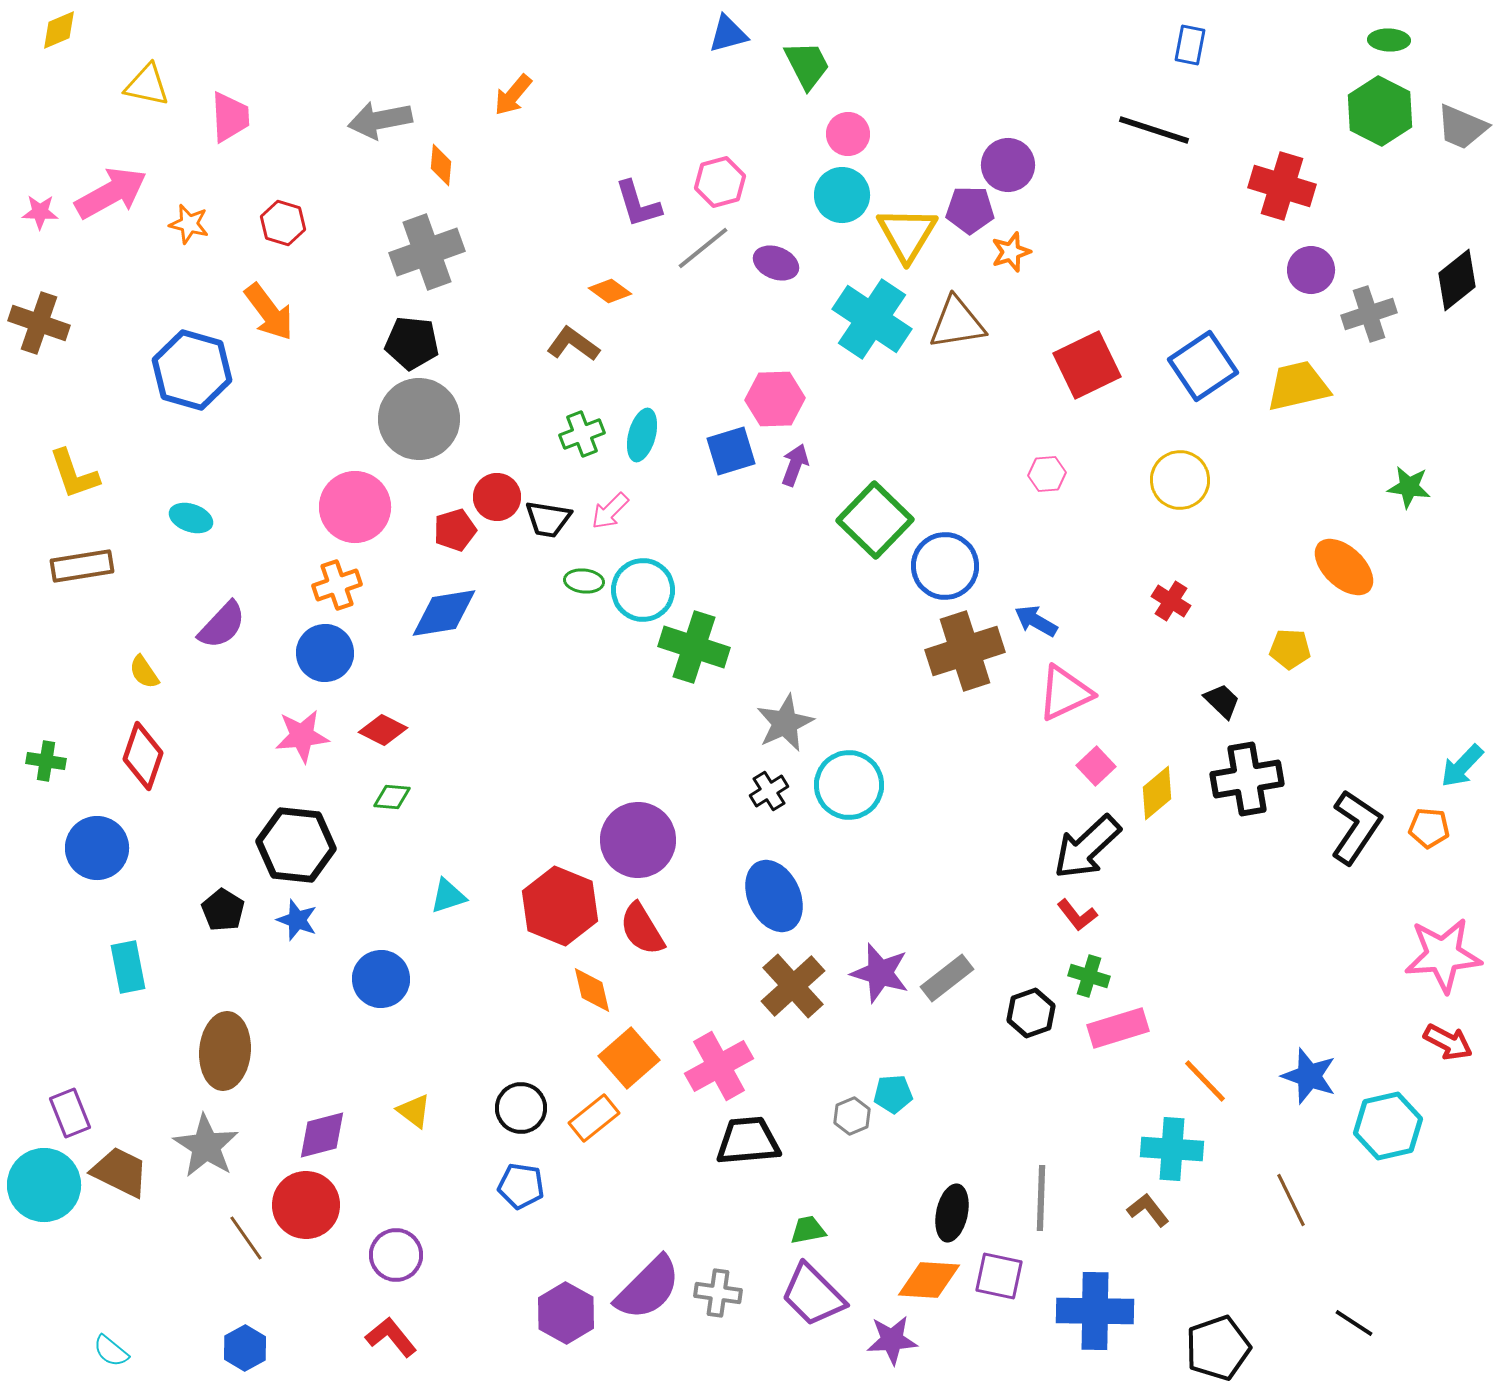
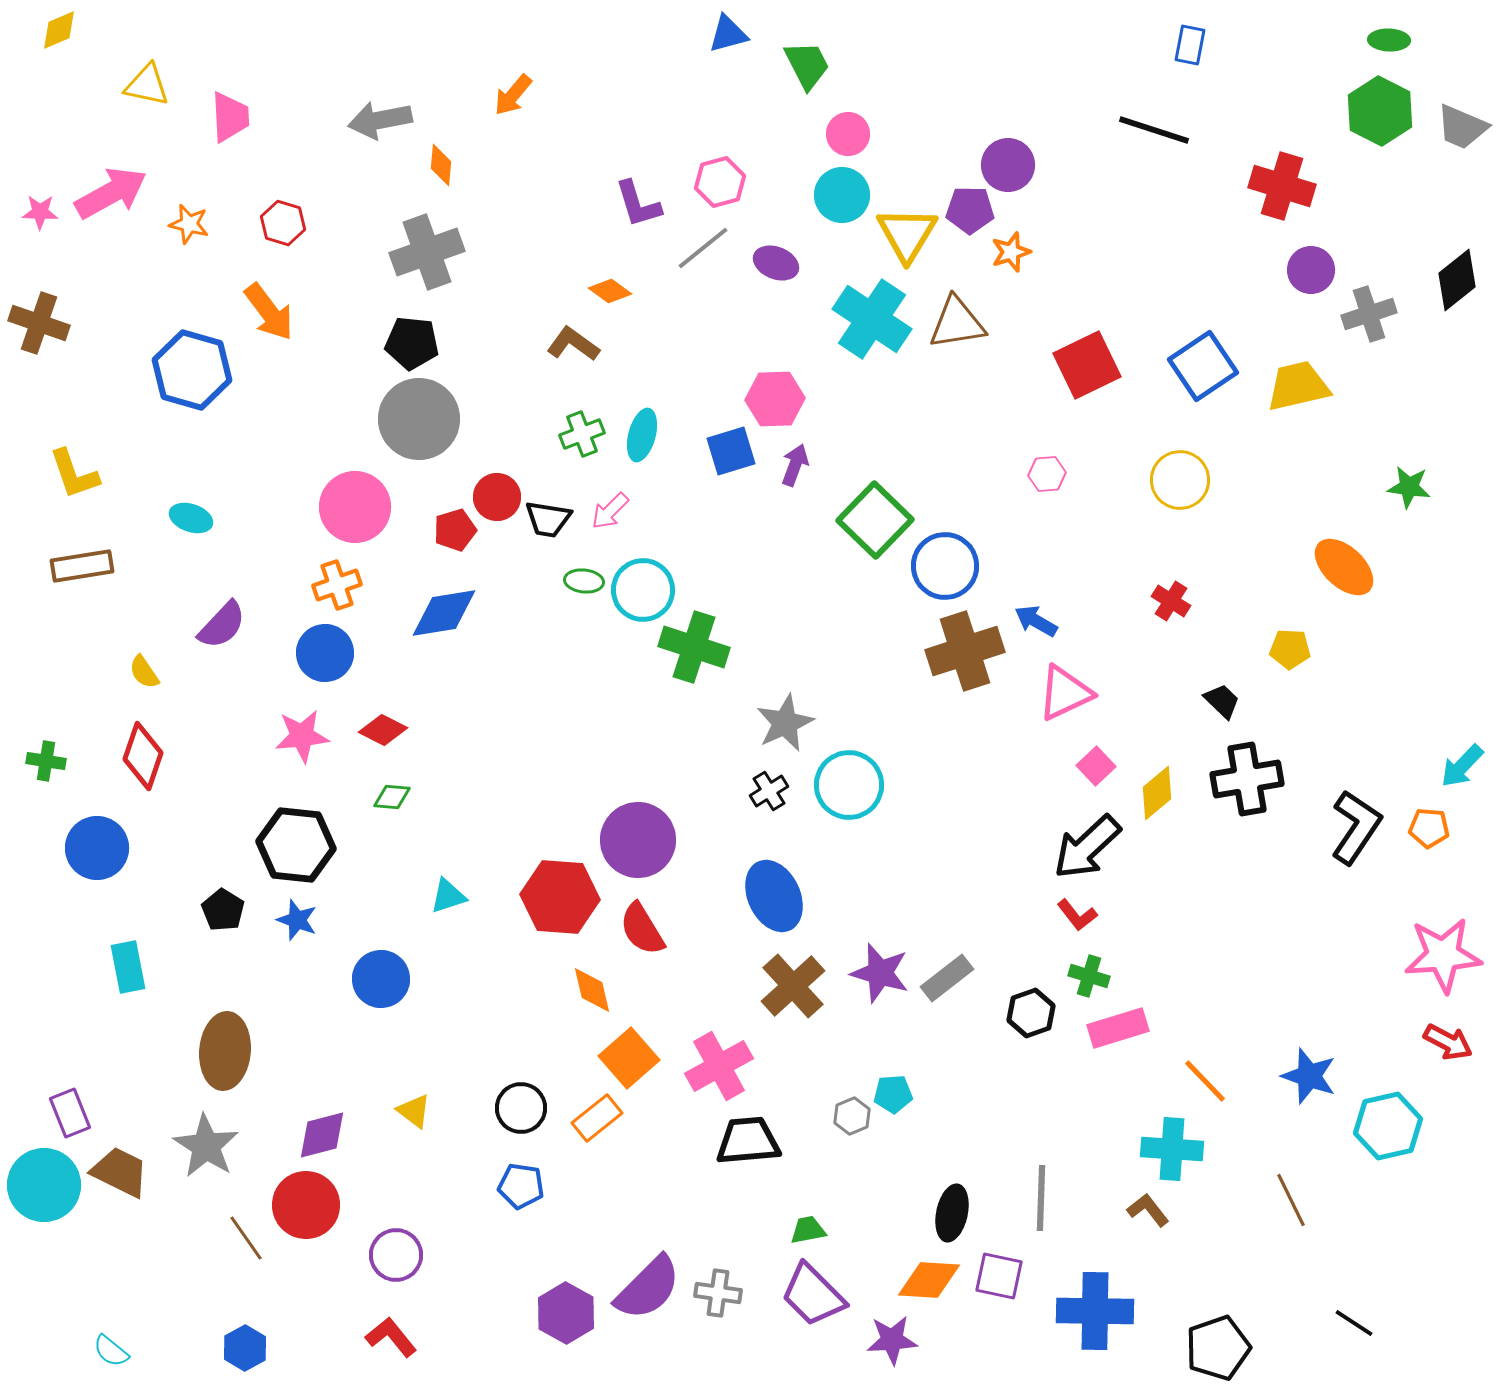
red hexagon at (560, 906): moved 9 px up; rotated 18 degrees counterclockwise
orange rectangle at (594, 1118): moved 3 px right
